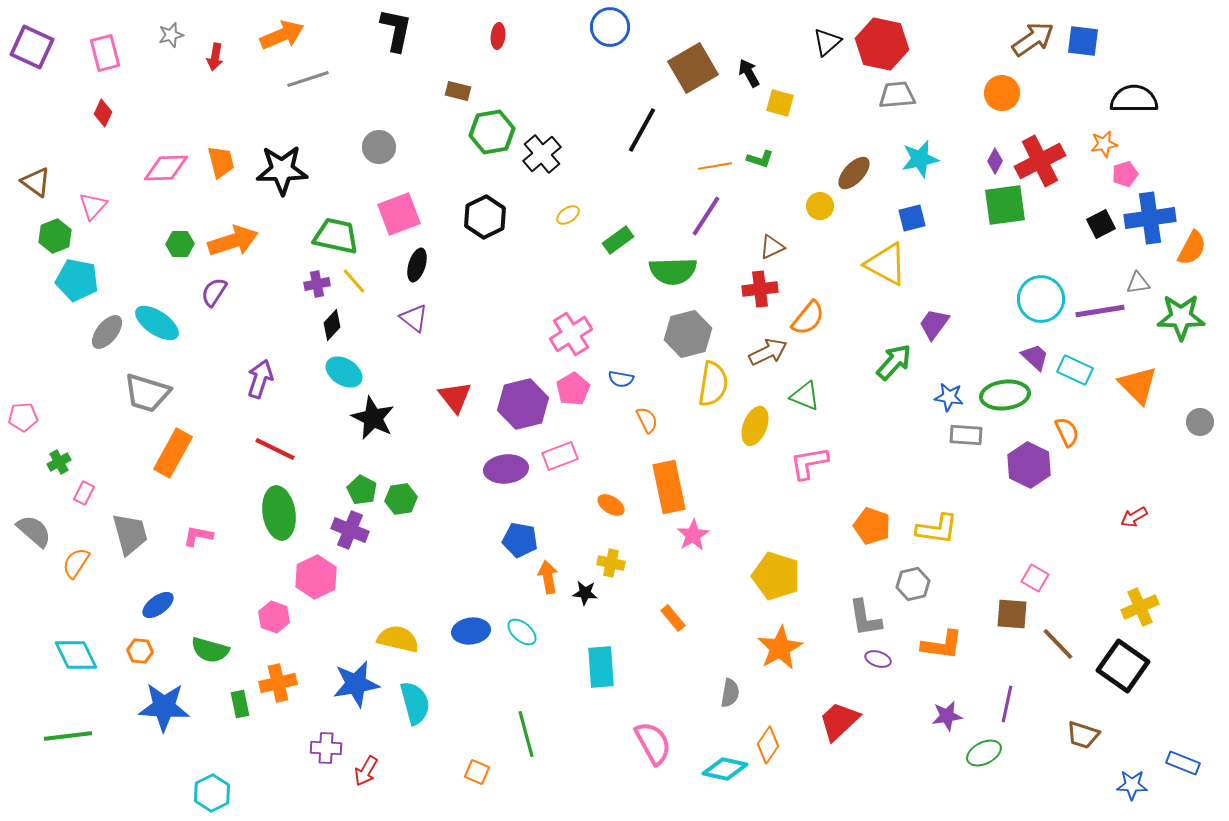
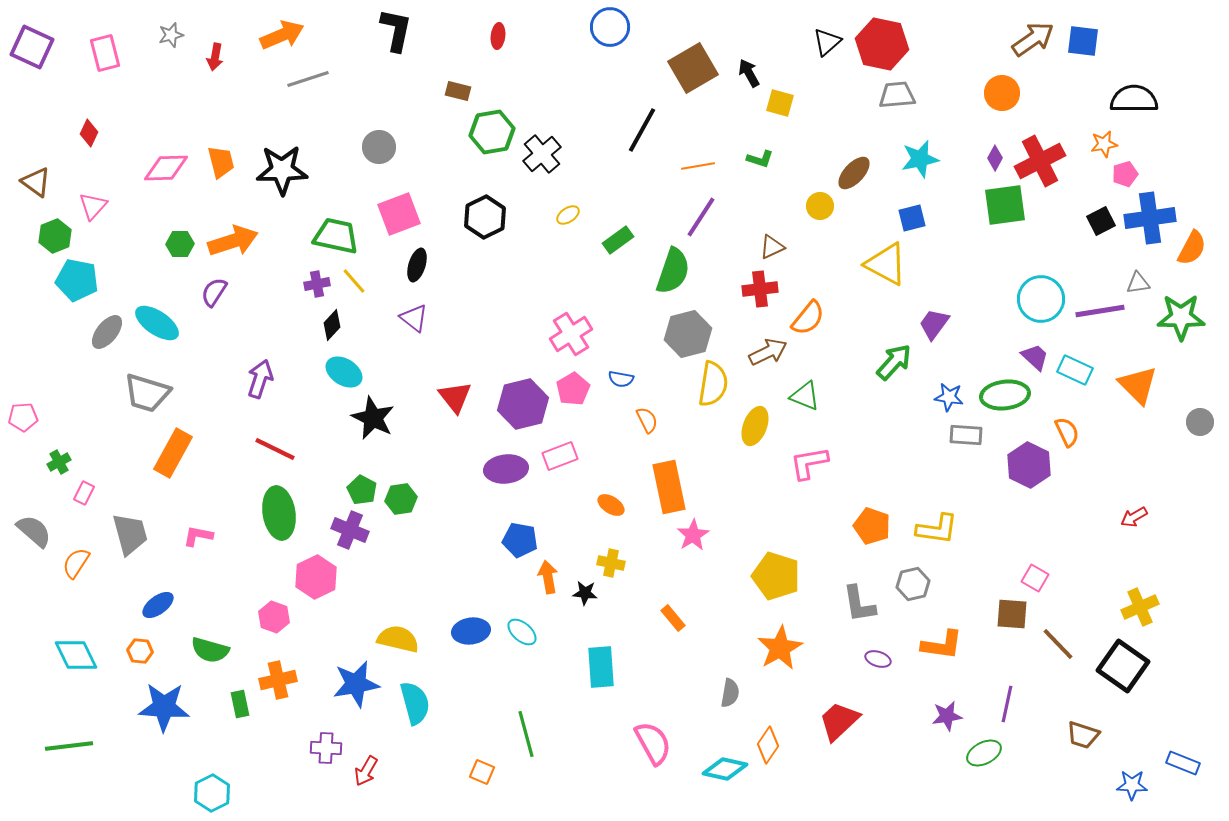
red diamond at (103, 113): moved 14 px left, 20 px down
purple diamond at (995, 161): moved 3 px up
orange line at (715, 166): moved 17 px left
purple line at (706, 216): moved 5 px left, 1 px down
black square at (1101, 224): moved 3 px up
green semicircle at (673, 271): rotated 69 degrees counterclockwise
gray L-shape at (865, 618): moved 6 px left, 14 px up
orange cross at (278, 683): moved 3 px up
green line at (68, 736): moved 1 px right, 10 px down
orange square at (477, 772): moved 5 px right
